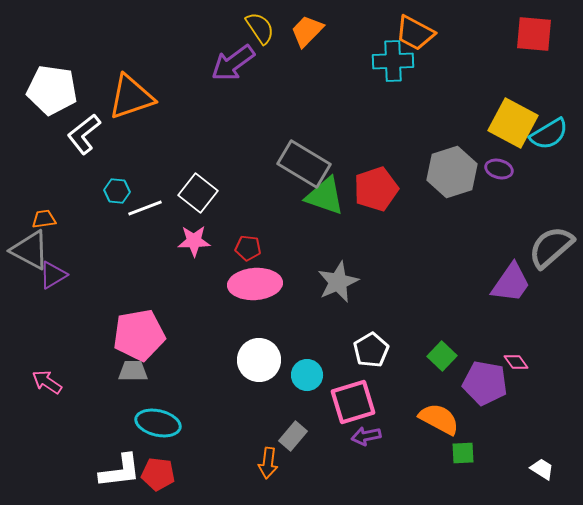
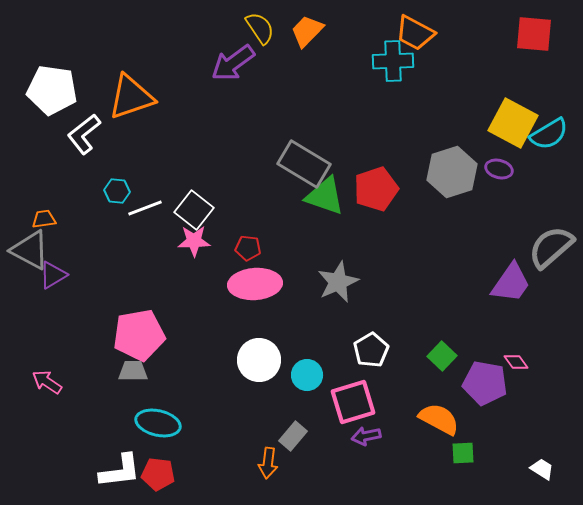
white square at (198, 193): moved 4 px left, 17 px down
